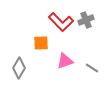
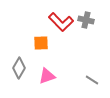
gray cross: rotated 35 degrees clockwise
pink triangle: moved 18 px left, 15 px down
gray line: moved 12 px down
